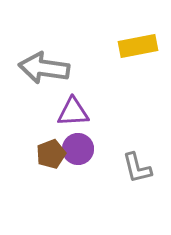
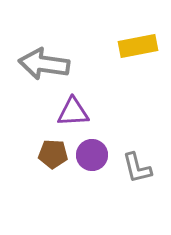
gray arrow: moved 4 px up
purple circle: moved 14 px right, 6 px down
brown pentagon: moved 2 px right; rotated 24 degrees clockwise
